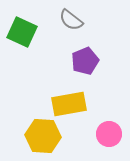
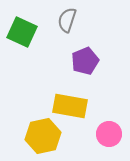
gray semicircle: moved 4 px left; rotated 70 degrees clockwise
yellow rectangle: moved 1 px right, 2 px down; rotated 20 degrees clockwise
yellow hexagon: rotated 16 degrees counterclockwise
